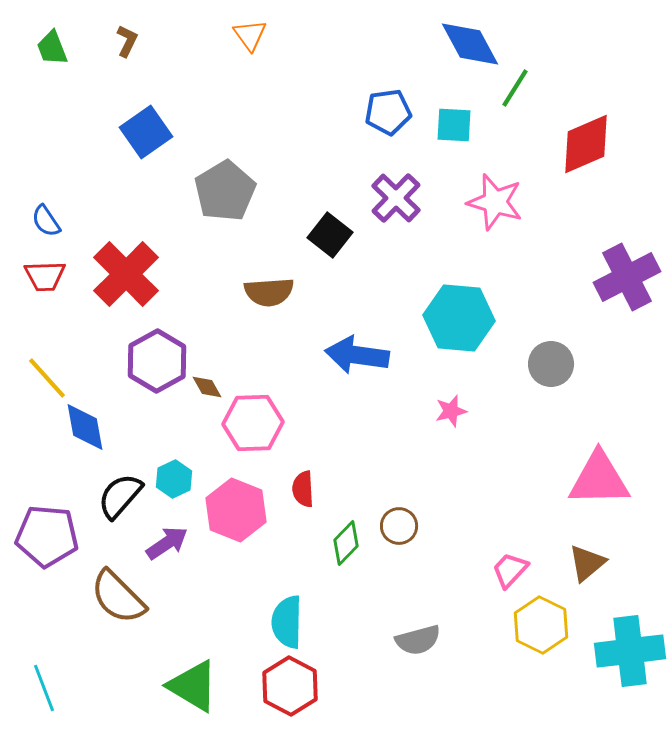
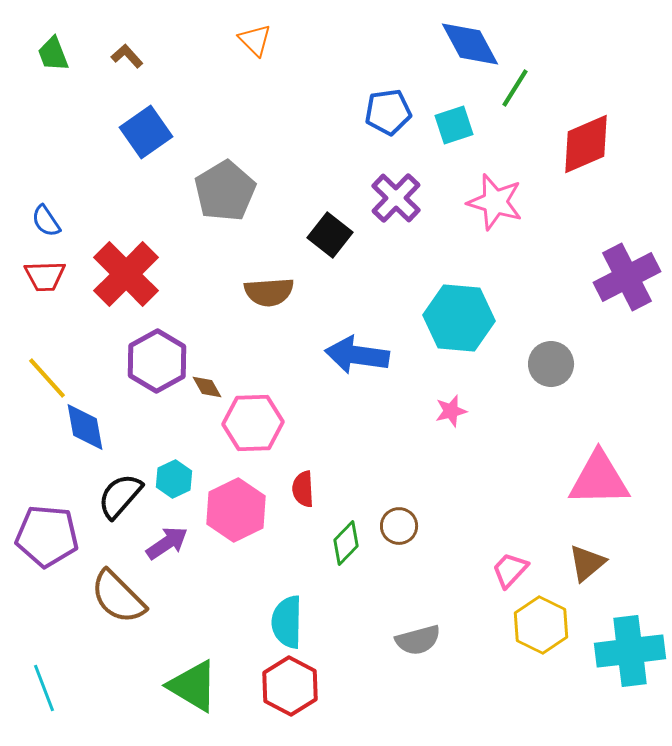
orange triangle at (250, 35): moved 5 px right, 5 px down; rotated 9 degrees counterclockwise
brown L-shape at (127, 41): moved 15 px down; rotated 68 degrees counterclockwise
green trapezoid at (52, 48): moved 1 px right, 6 px down
cyan square at (454, 125): rotated 21 degrees counterclockwise
pink hexagon at (236, 510): rotated 12 degrees clockwise
